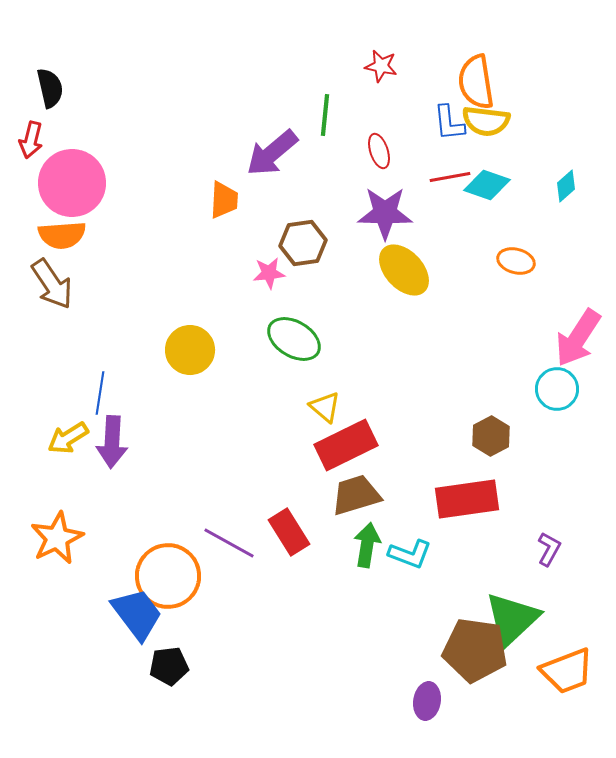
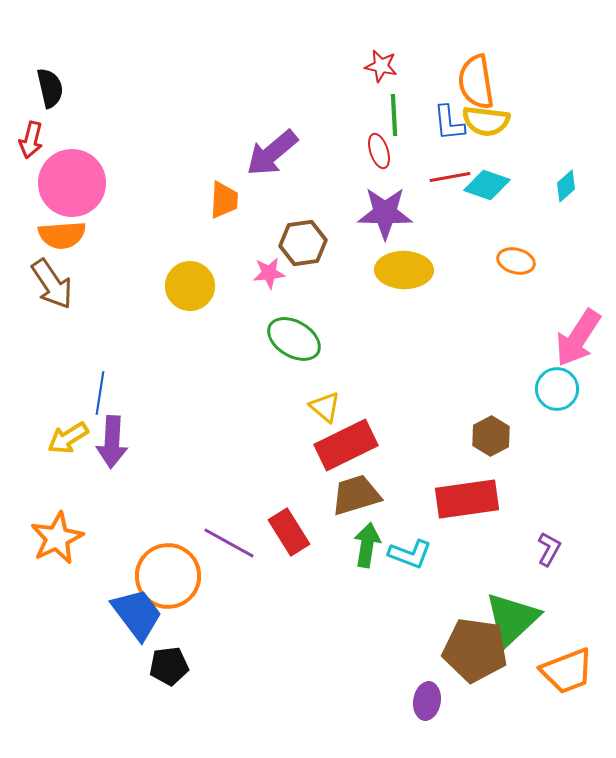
green line at (325, 115): moved 69 px right; rotated 9 degrees counterclockwise
yellow ellipse at (404, 270): rotated 46 degrees counterclockwise
yellow circle at (190, 350): moved 64 px up
